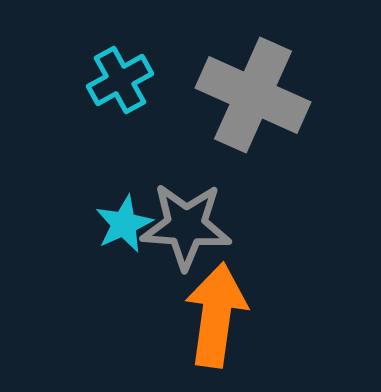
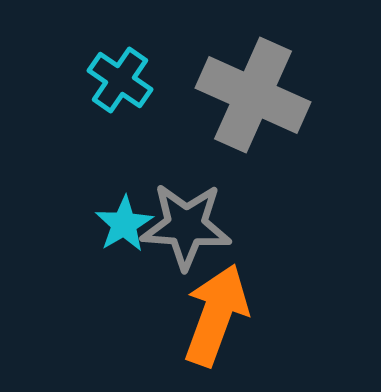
cyan cross: rotated 26 degrees counterclockwise
cyan star: rotated 6 degrees counterclockwise
orange arrow: rotated 12 degrees clockwise
